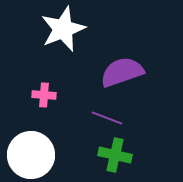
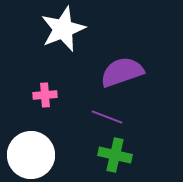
pink cross: moved 1 px right; rotated 10 degrees counterclockwise
purple line: moved 1 px up
